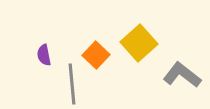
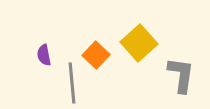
gray L-shape: moved 1 px left; rotated 60 degrees clockwise
gray line: moved 1 px up
